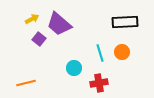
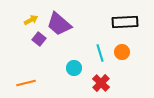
yellow arrow: moved 1 px left, 1 px down
red cross: moved 2 px right; rotated 36 degrees counterclockwise
